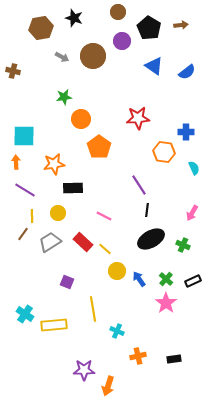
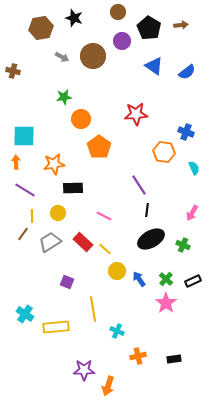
red star at (138, 118): moved 2 px left, 4 px up
blue cross at (186, 132): rotated 21 degrees clockwise
yellow rectangle at (54, 325): moved 2 px right, 2 px down
